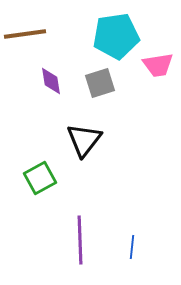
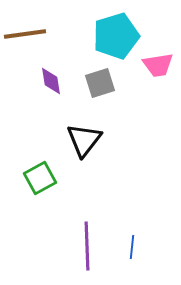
cyan pentagon: rotated 9 degrees counterclockwise
purple line: moved 7 px right, 6 px down
